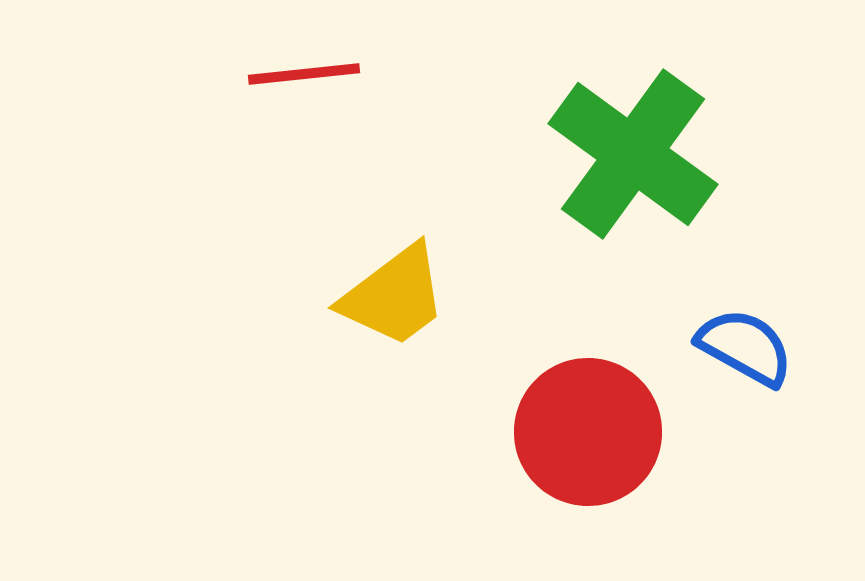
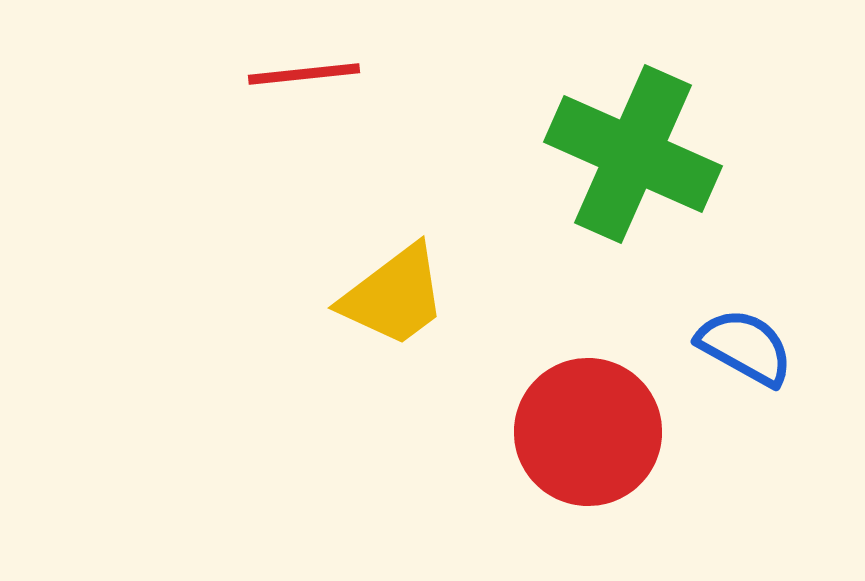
green cross: rotated 12 degrees counterclockwise
